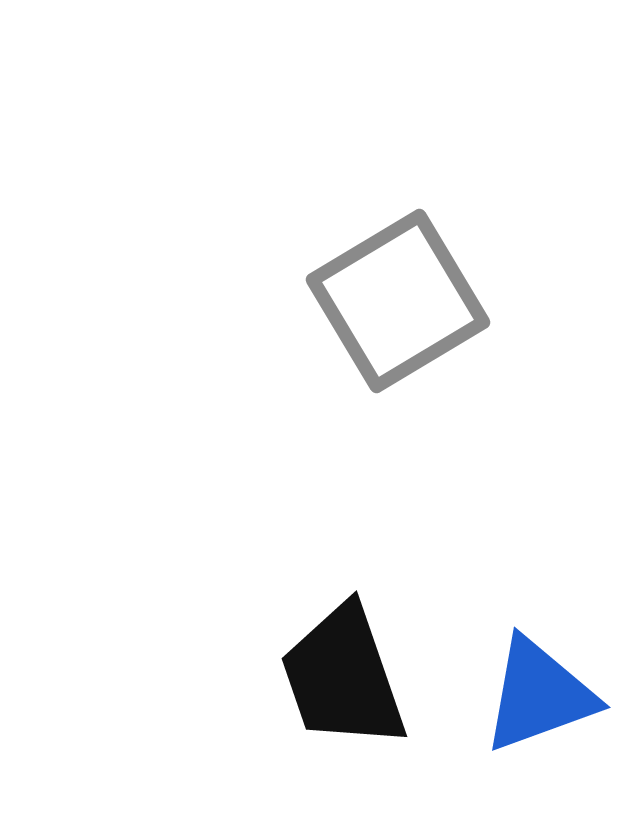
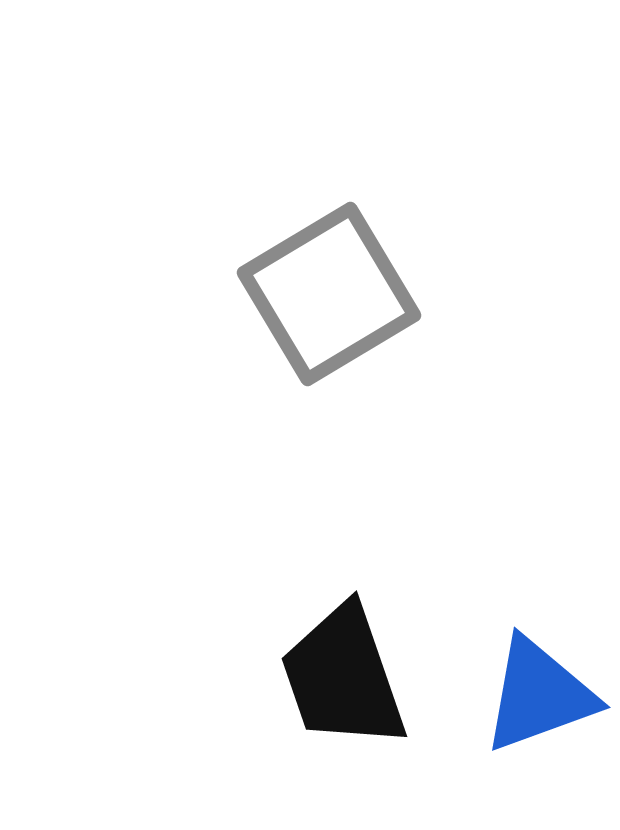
gray square: moved 69 px left, 7 px up
